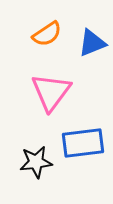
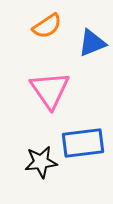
orange semicircle: moved 8 px up
pink triangle: moved 1 px left, 2 px up; rotated 12 degrees counterclockwise
black star: moved 5 px right
